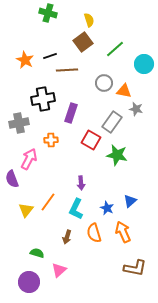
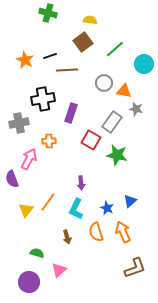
yellow semicircle: moved 1 px right; rotated 64 degrees counterclockwise
orange cross: moved 2 px left, 1 px down
orange semicircle: moved 2 px right, 1 px up
brown arrow: rotated 32 degrees counterclockwise
brown L-shape: rotated 30 degrees counterclockwise
